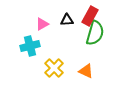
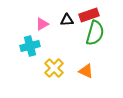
red rectangle: moved 1 px left, 1 px up; rotated 42 degrees clockwise
